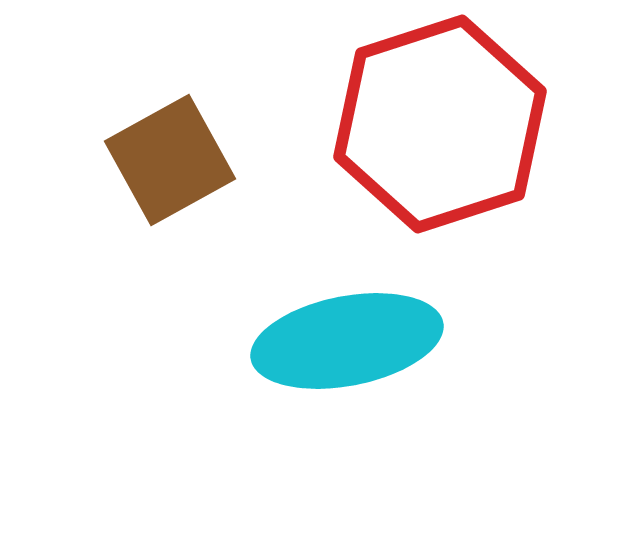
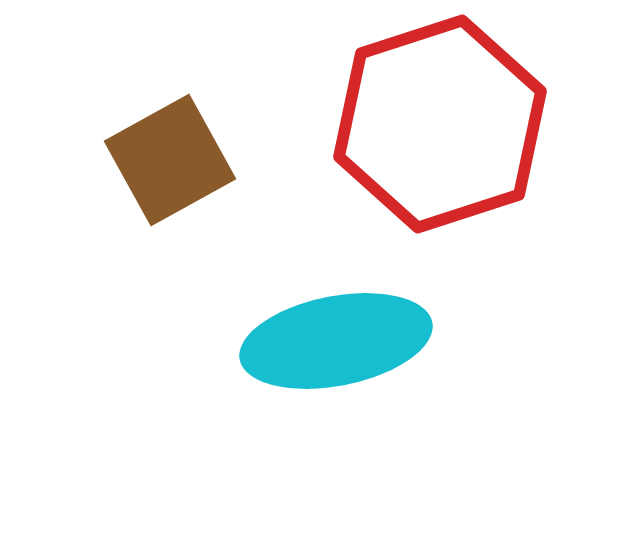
cyan ellipse: moved 11 px left
